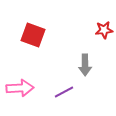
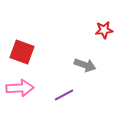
red square: moved 11 px left, 17 px down
gray arrow: rotated 70 degrees counterclockwise
purple line: moved 3 px down
